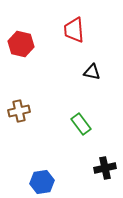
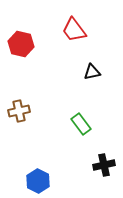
red trapezoid: rotated 32 degrees counterclockwise
black triangle: rotated 24 degrees counterclockwise
black cross: moved 1 px left, 3 px up
blue hexagon: moved 4 px left, 1 px up; rotated 25 degrees counterclockwise
